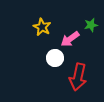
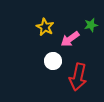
yellow star: moved 3 px right
white circle: moved 2 px left, 3 px down
